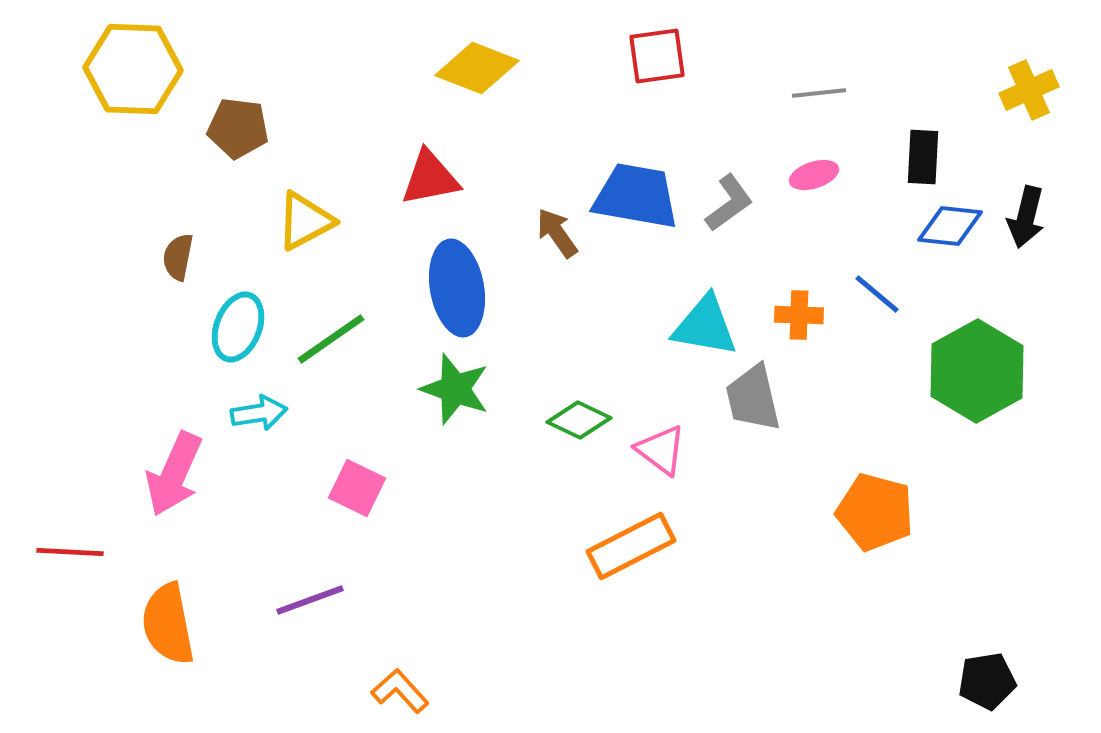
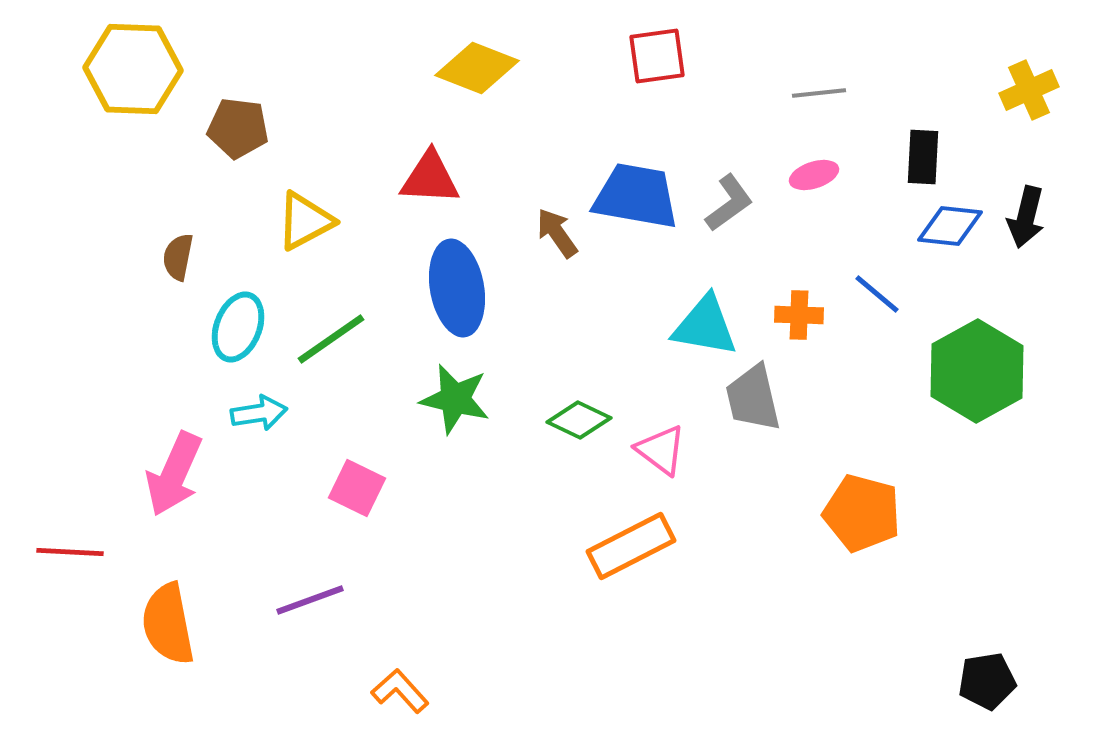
red triangle: rotated 14 degrees clockwise
green star: moved 10 px down; rotated 6 degrees counterclockwise
orange pentagon: moved 13 px left, 1 px down
